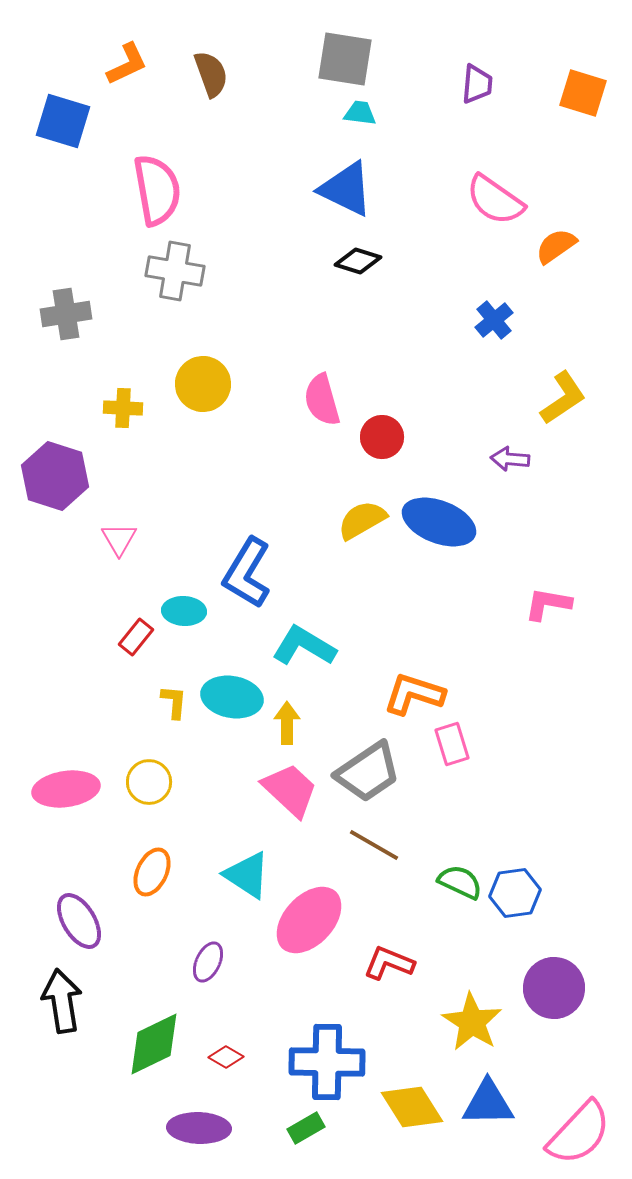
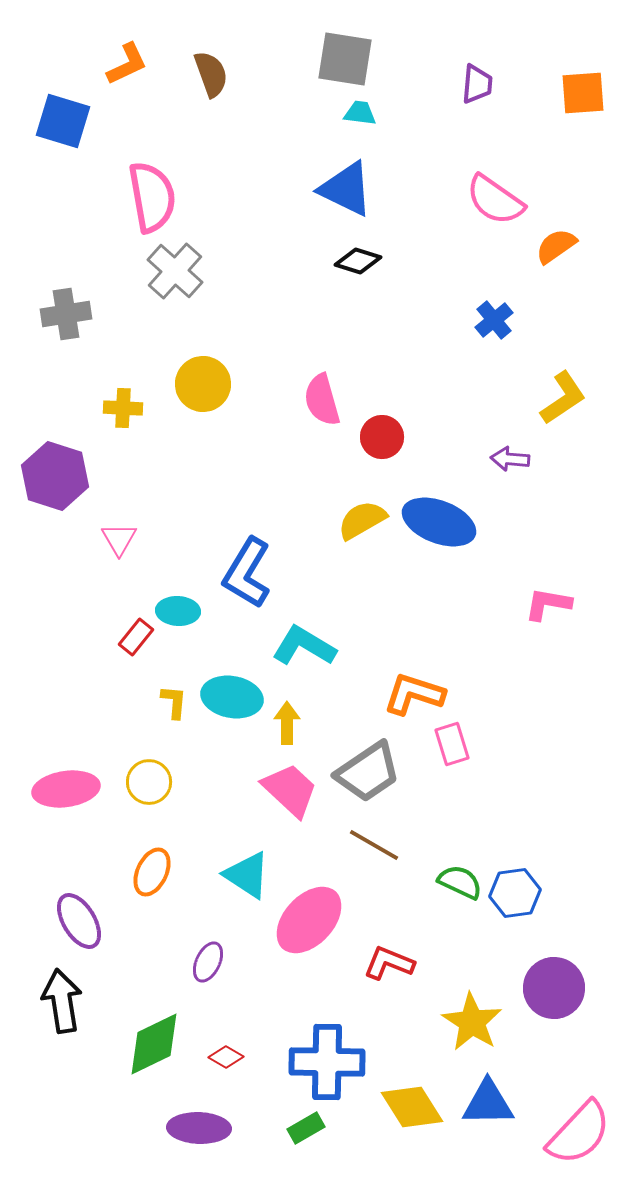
orange square at (583, 93): rotated 21 degrees counterclockwise
pink semicircle at (157, 190): moved 5 px left, 7 px down
gray cross at (175, 271): rotated 32 degrees clockwise
cyan ellipse at (184, 611): moved 6 px left
